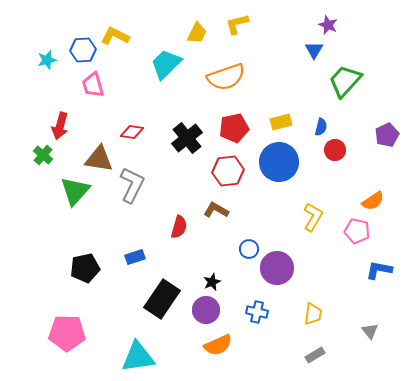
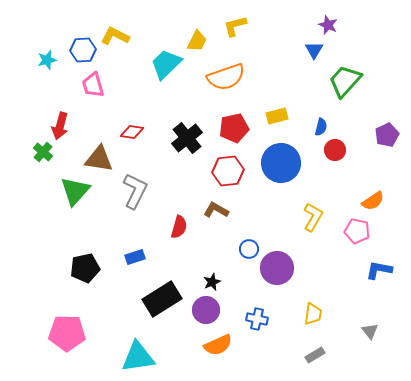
yellow L-shape at (237, 24): moved 2 px left, 2 px down
yellow trapezoid at (197, 33): moved 8 px down
yellow rectangle at (281, 122): moved 4 px left, 6 px up
green cross at (43, 155): moved 3 px up
blue circle at (279, 162): moved 2 px right, 1 px down
gray L-shape at (132, 185): moved 3 px right, 6 px down
black rectangle at (162, 299): rotated 24 degrees clockwise
blue cross at (257, 312): moved 7 px down
